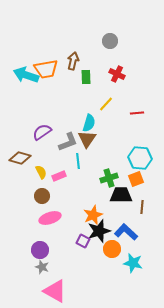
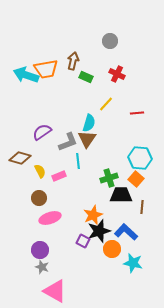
green rectangle: rotated 64 degrees counterclockwise
yellow semicircle: moved 1 px left, 1 px up
orange square: rotated 28 degrees counterclockwise
brown circle: moved 3 px left, 2 px down
